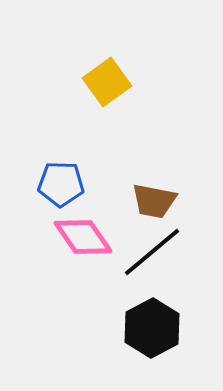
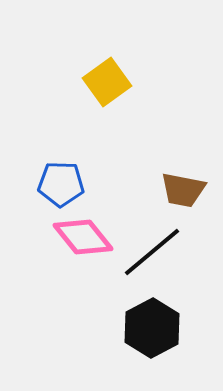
brown trapezoid: moved 29 px right, 11 px up
pink diamond: rotated 4 degrees counterclockwise
